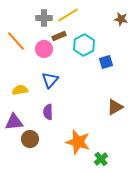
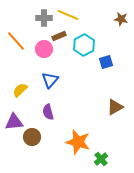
yellow line: rotated 55 degrees clockwise
yellow semicircle: rotated 35 degrees counterclockwise
purple semicircle: rotated 14 degrees counterclockwise
brown circle: moved 2 px right, 2 px up
